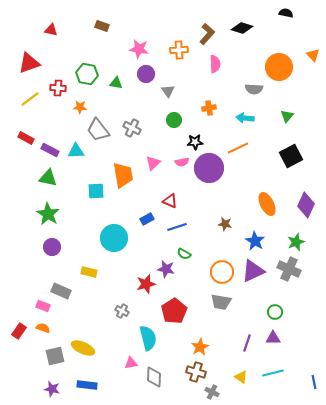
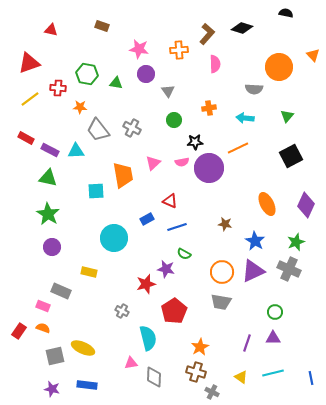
blue line at (314, 382): moved 3 px left, 4 px up
